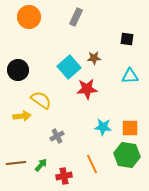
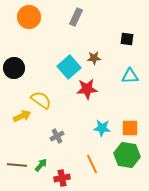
black circle: moved 4 px left, 2 px up
yellow arrow: rotated 18 degrees counterclockwise
cyan star: moved 1 px left, 1 px down
brown line: moved 1 px right, 2 px down; rotated 12 degrees clockwise
red cross: moved 2 px left, 2 px down
